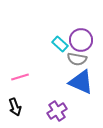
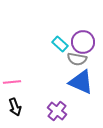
purple circle: moved 2 px right, 2 px down
pink line: moved 8 px left, 5 px down; rotated 12 degrees clockwise
purple cross: rotated 18 degrees counterclockwise
